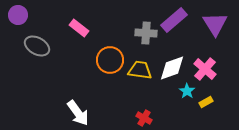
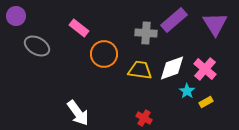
purple circle: moved 2 px left, 1 px down
orange circle: moved 6 px left, 6 px up
